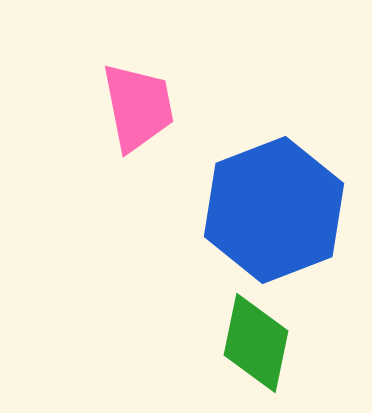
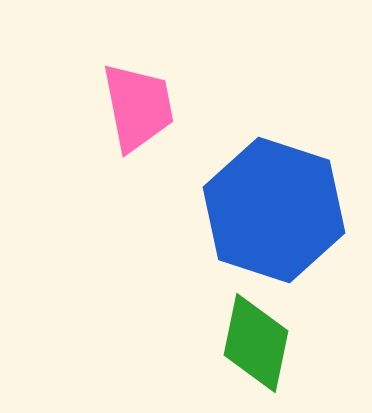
blue hexagon: rotated 21 degrees counterclockwise
